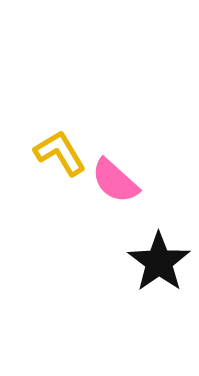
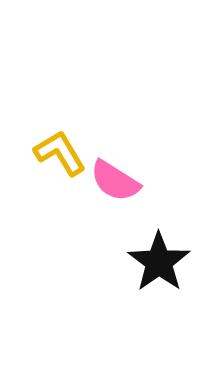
pink semicircle: rotated 10 degrees counterclockwise
